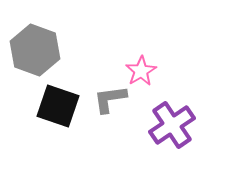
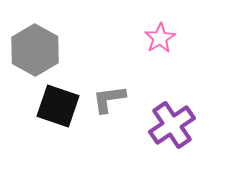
gray hexagon: rotated 9 degrees clockwise
pink star: moved 19 px right, 33 px up
gray L-shape: moved 1 px left
